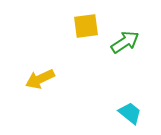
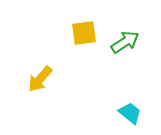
yellow square: moved 2 px left, 7 px down
yellow arrow: rotated 24 degrees counterclockwise
